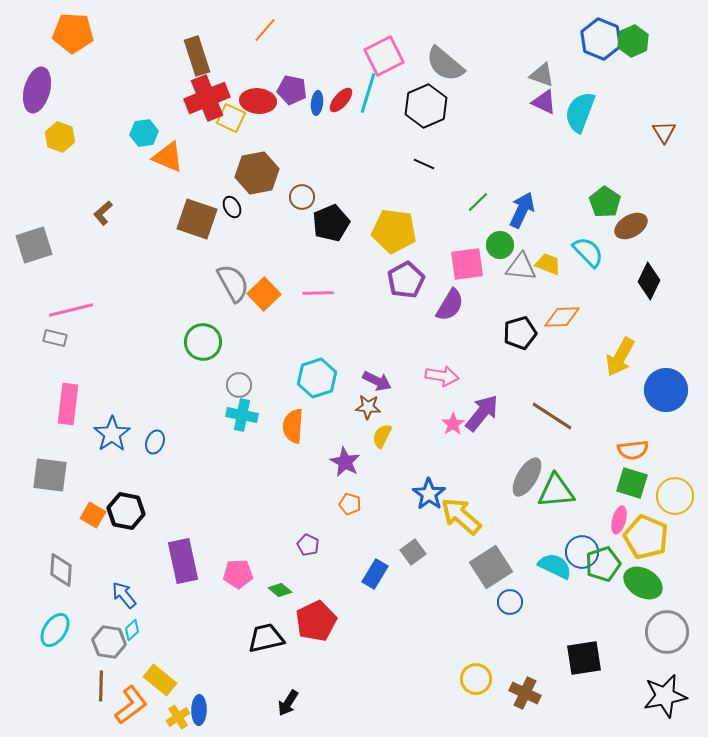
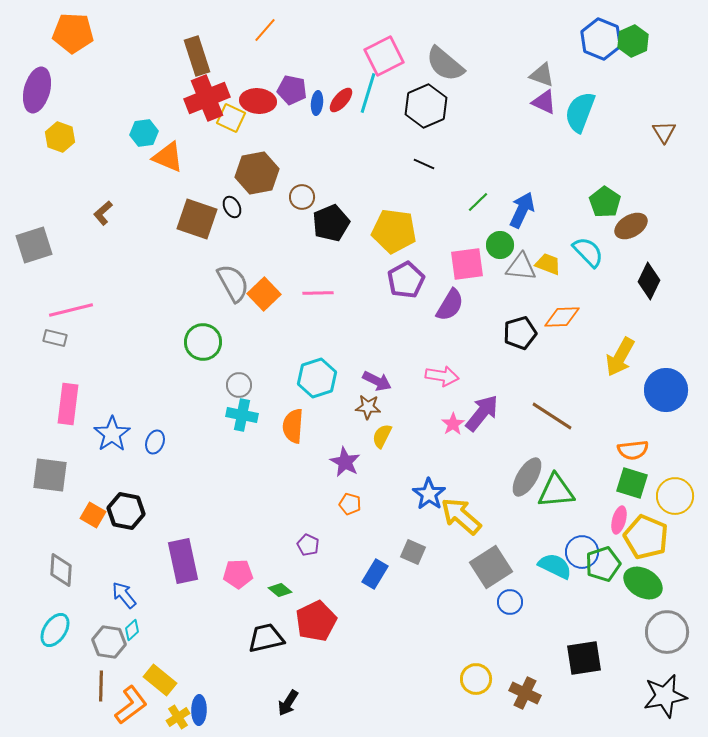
gray square at (413, 552): rotated 30 degrees counterclockwise
